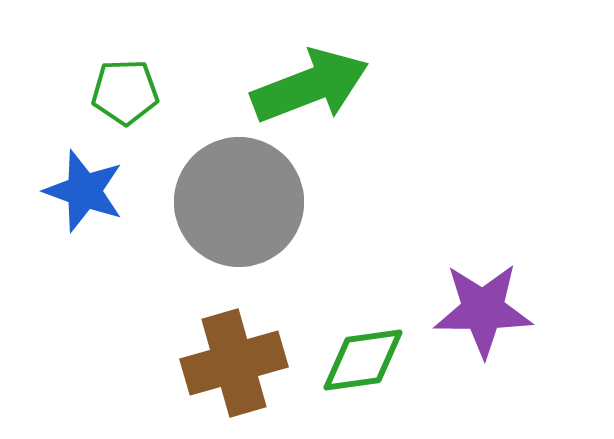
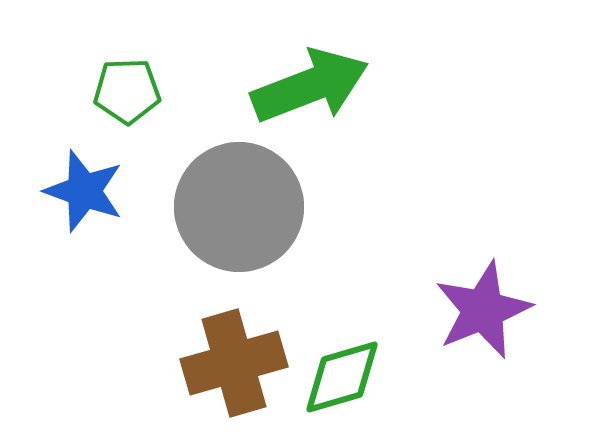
green pentagon: moved 2 px right, 1 px up
gray circle: moved 5 px down
purple star: rotated 22 degrees counterclockwise
green diamond: moved 21 px left, 17 px down; rotated 8 degrees counterclockwise
